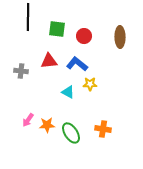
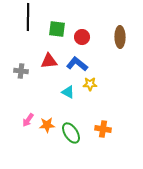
red circle: moved 2 px left, 1 px down
